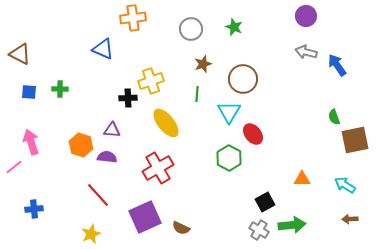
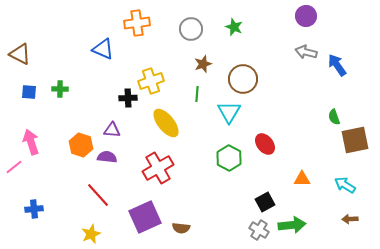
orange cross: moved 4 px right, 5 px down
red ellipse: moved 12 px right, 10 px down
brown semicircle: rotated 18 degrees counterclockwise
